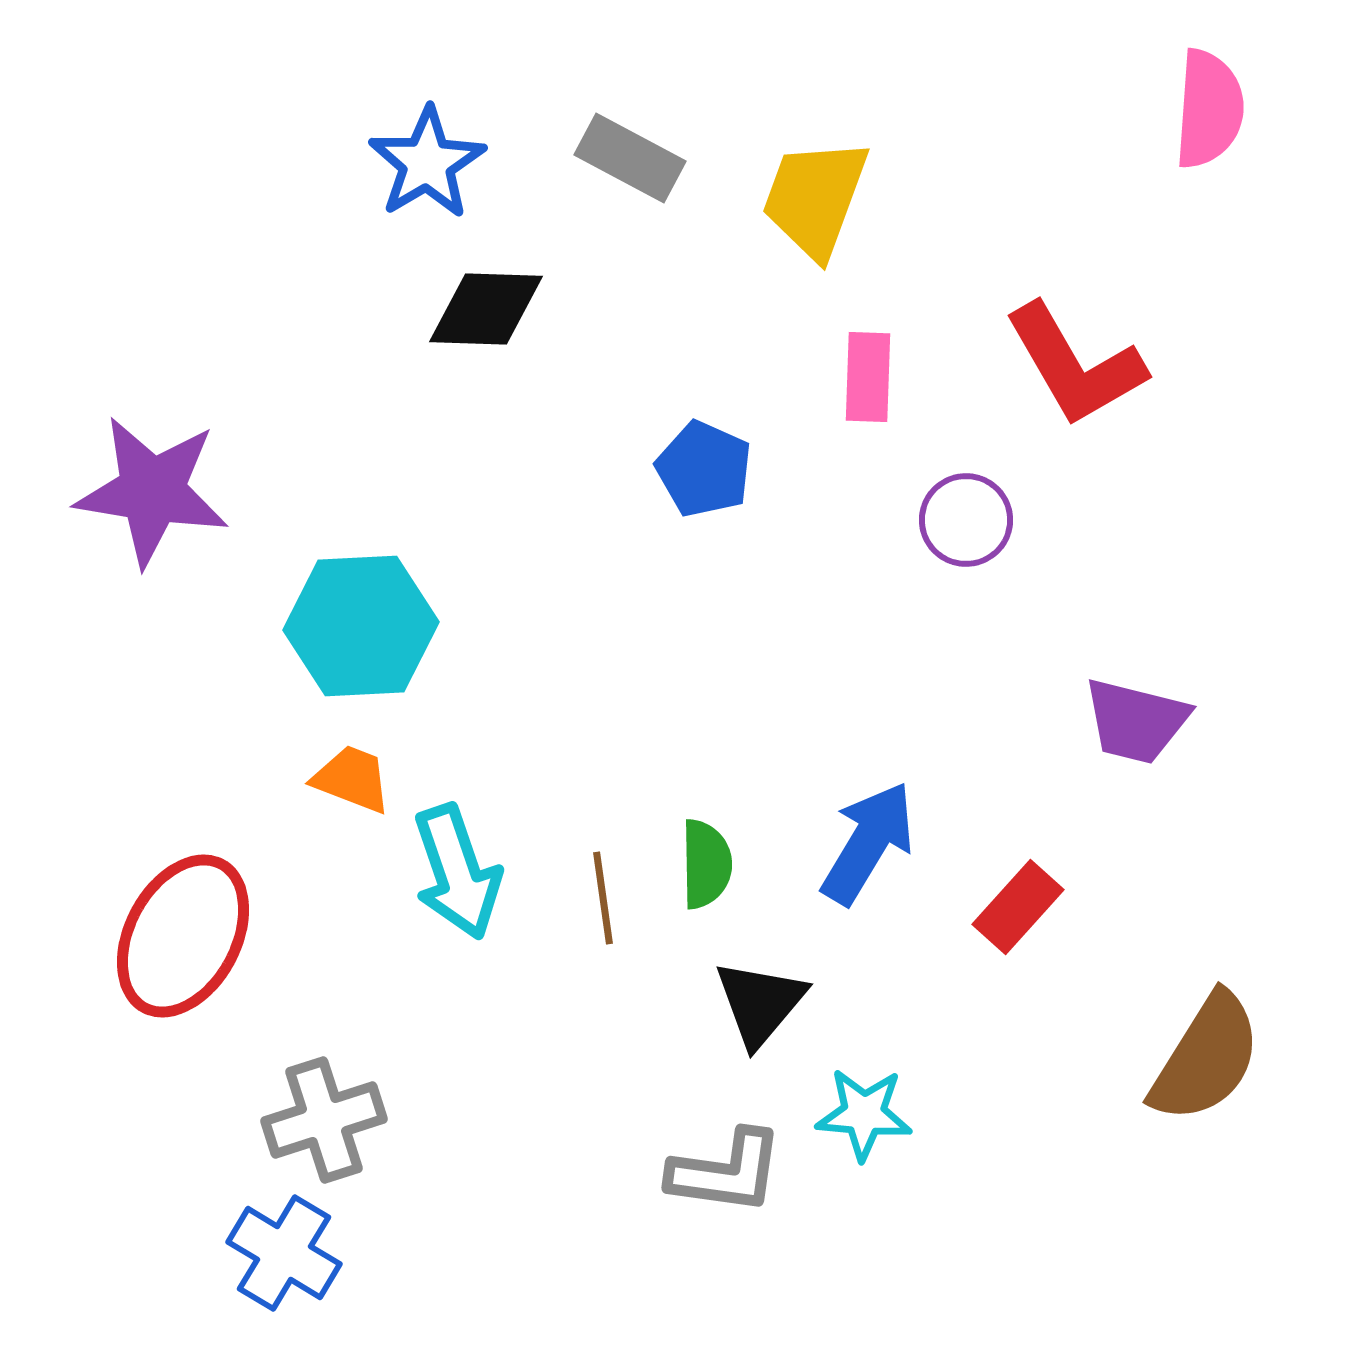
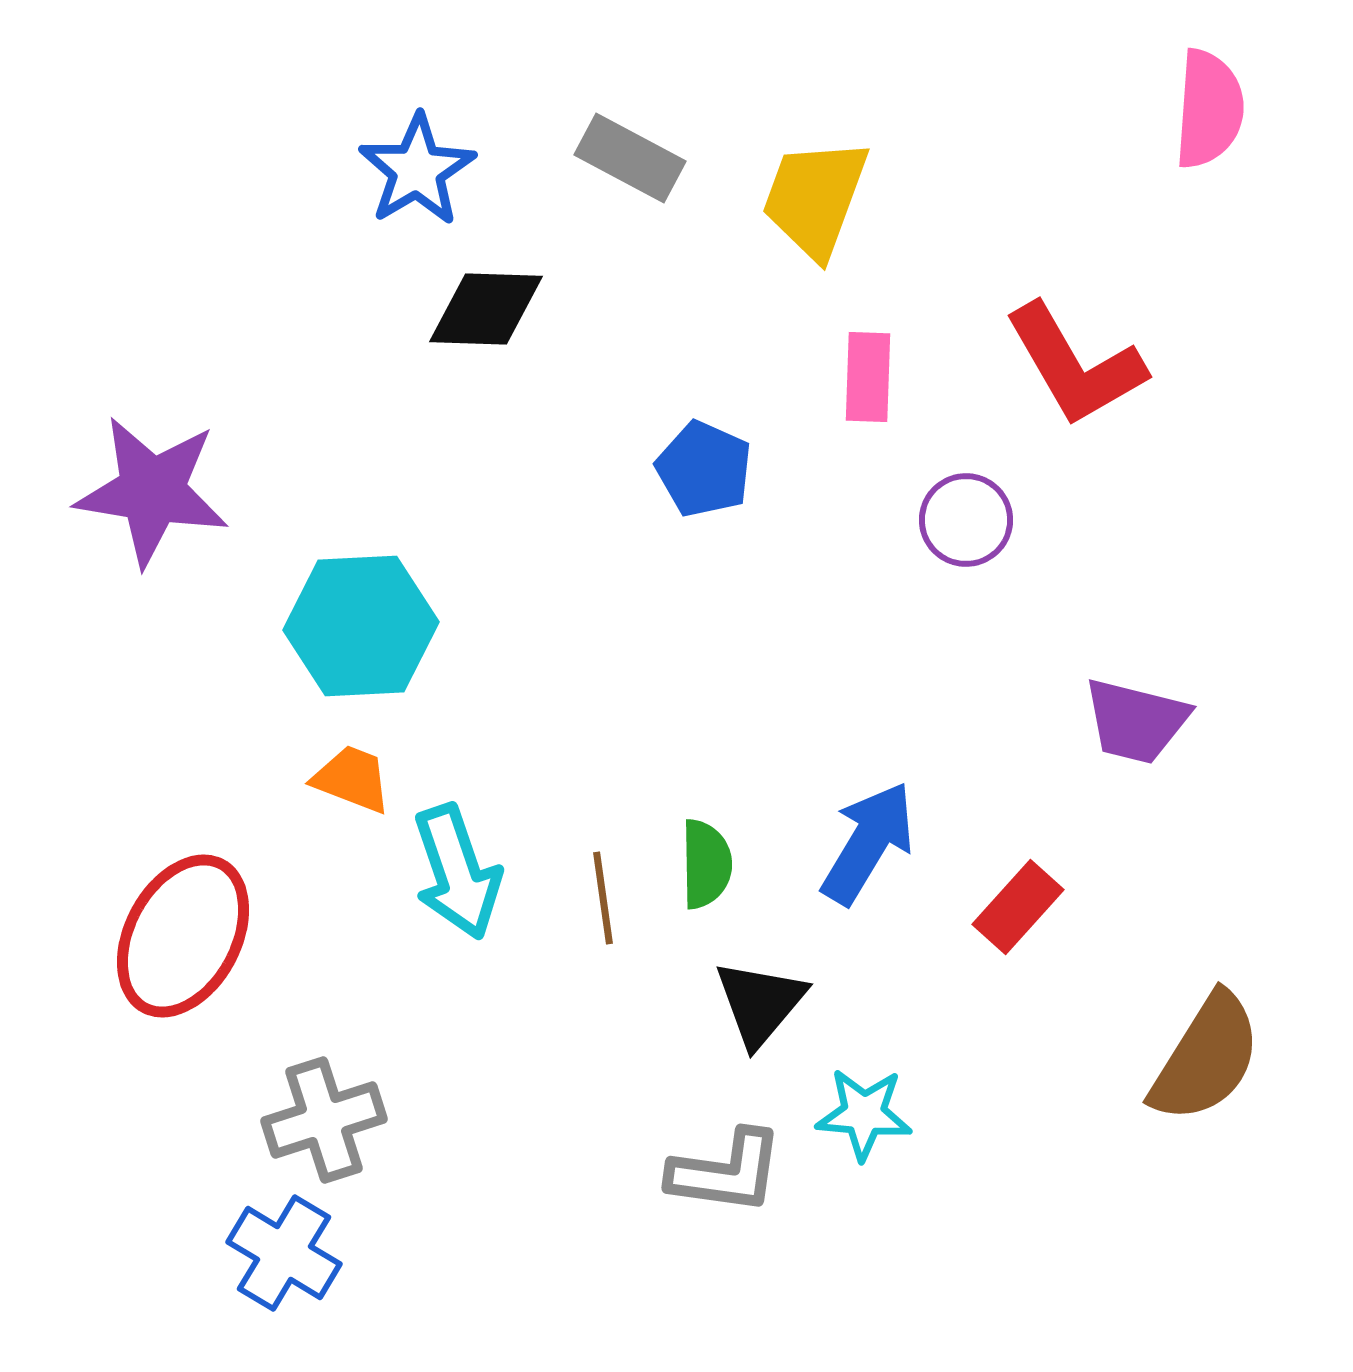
blue star: moved 10 px left, 7 px down
